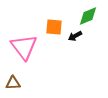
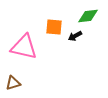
green diamond: rotated 15 degrees clockwise
pink triangle: rotated 40 degrees counterclockwise
brown triangle: rotated 14 degrees counterclockwise
